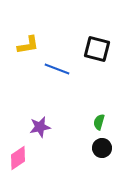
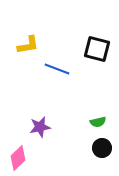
green semicircle: moved 1 px left; rotated 119 degrees counterclockwise
pink diamond: rotated 10 degrees counterclockwise
